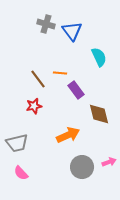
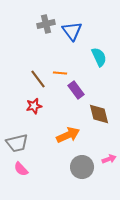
gray cross: rotated 30 degrees counterclockwise
pink arrow: moved 3 px up
pink semicircle: moved 4 px up
